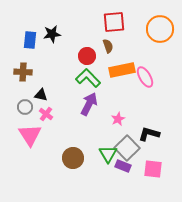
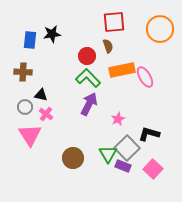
pink square: rotated 36 degrees clockwise
